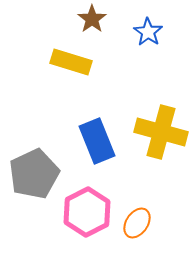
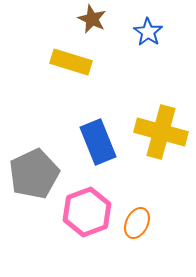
brown star: rotated 12 degrees counterclockwise
blue rectangle: moved 1 px right, 1 px down
pink hexagon: rotated 6 degrees clockwise
orange ellipse: rotated 8 degrees counterclockwise
